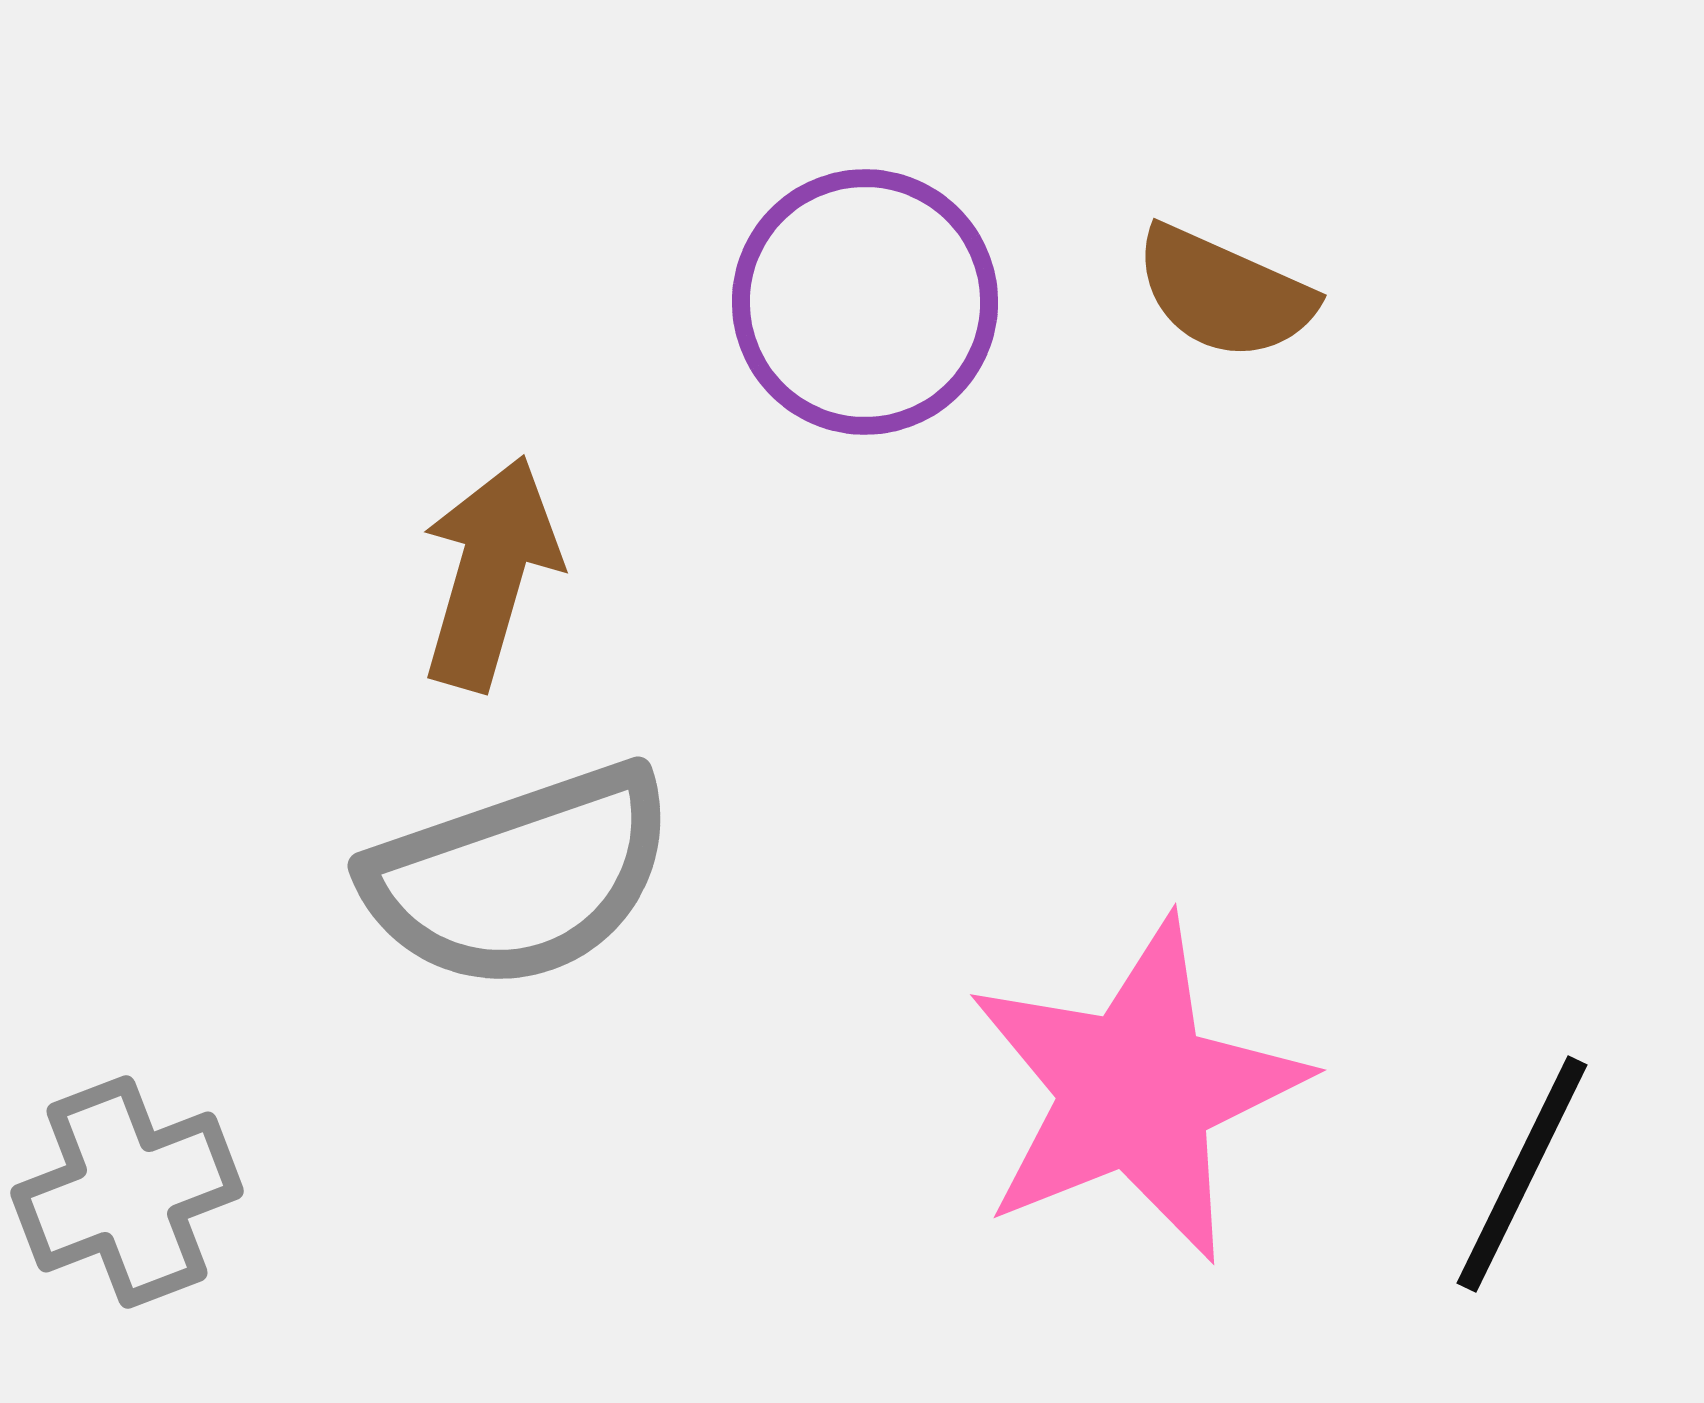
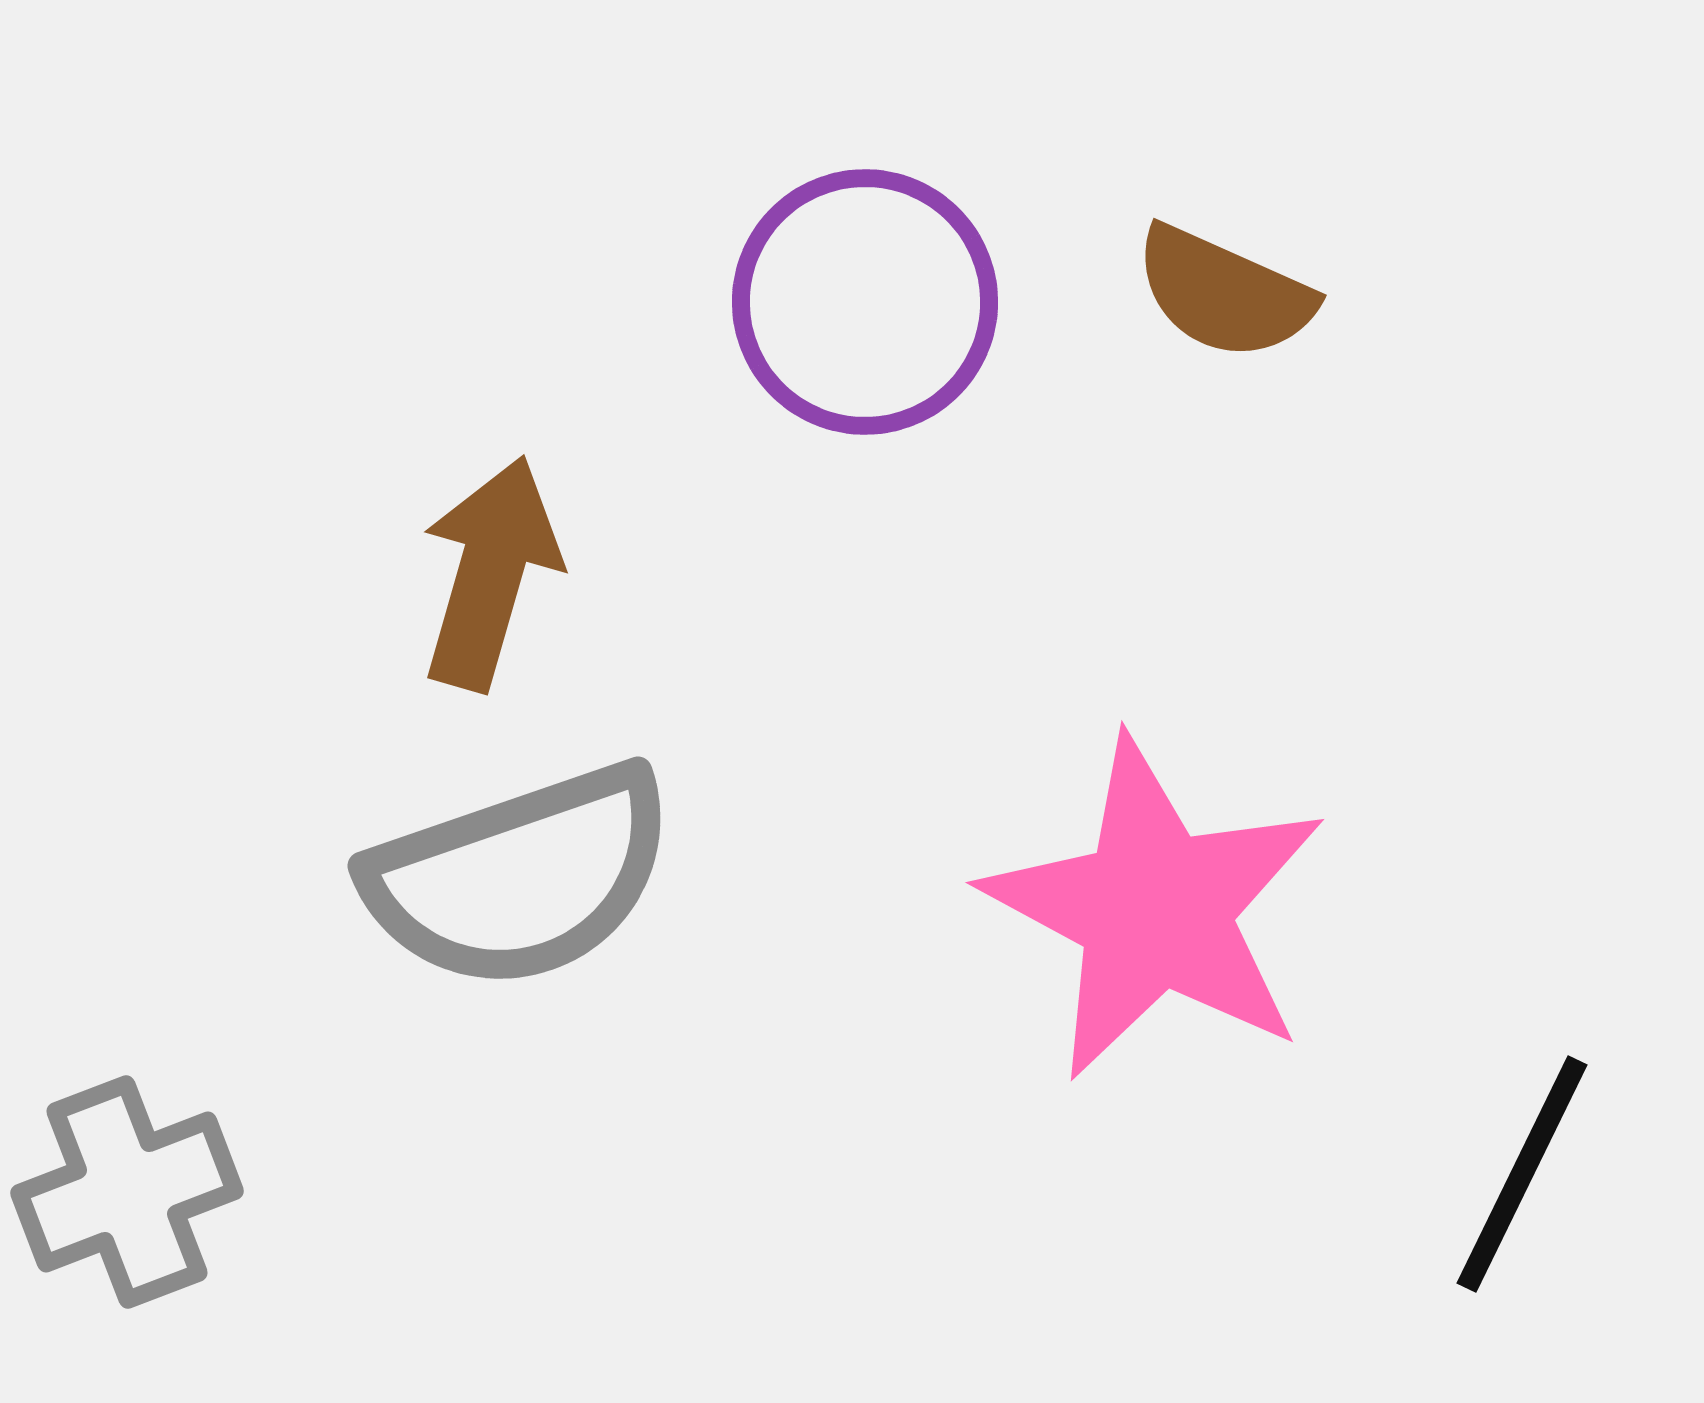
pink star: moved 19 px right, 181 px up; rotated 22 degrees counterclockwise
